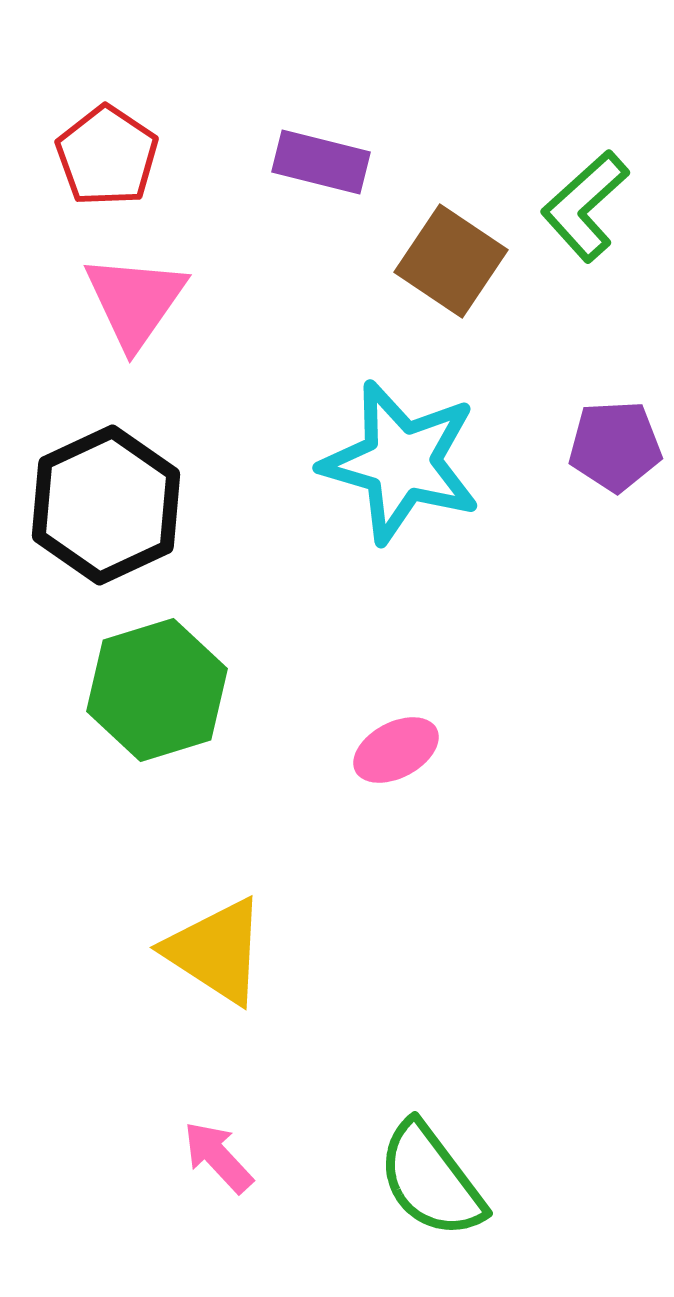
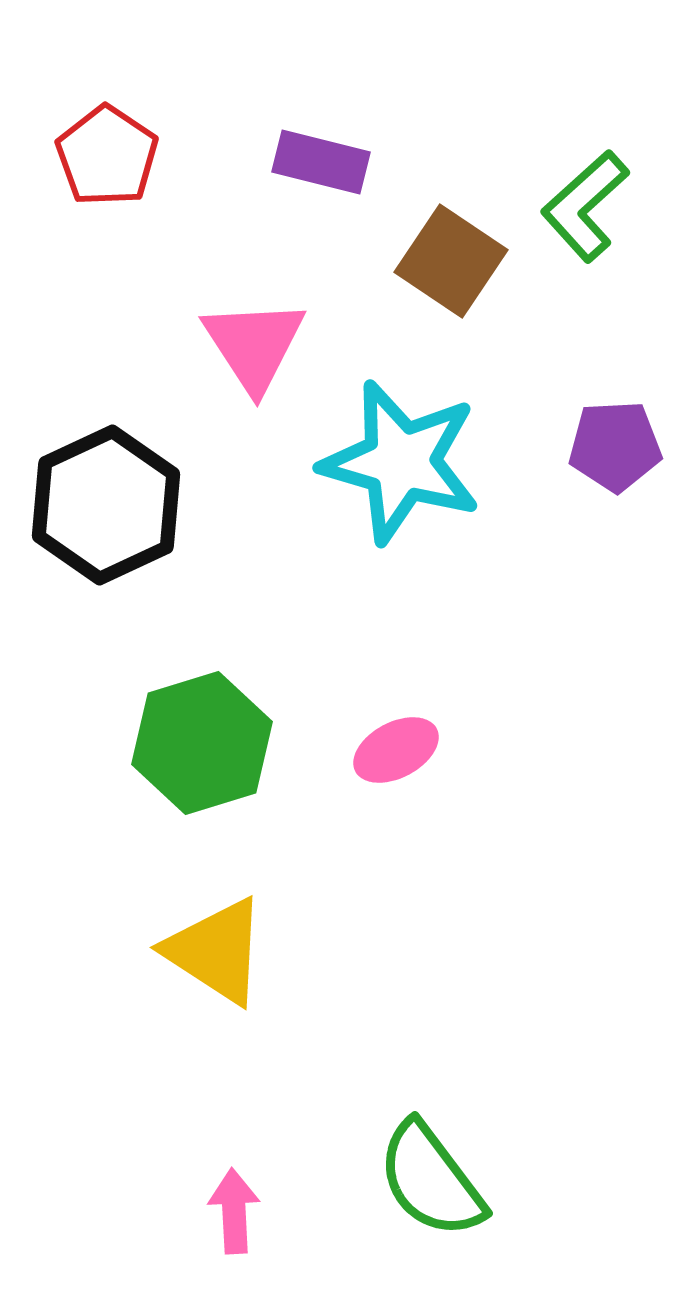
pink triangle: moved 119 px right, 44 px down; rotated 8 degrees counterclockwise
green hexagon: moved 45 px right, 53 px down
pink arrow: moved 16 px right, 54 px down; rotated 40 degrees clockwise
